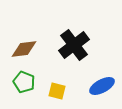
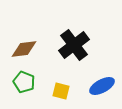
yellow square: moved 4 px right
